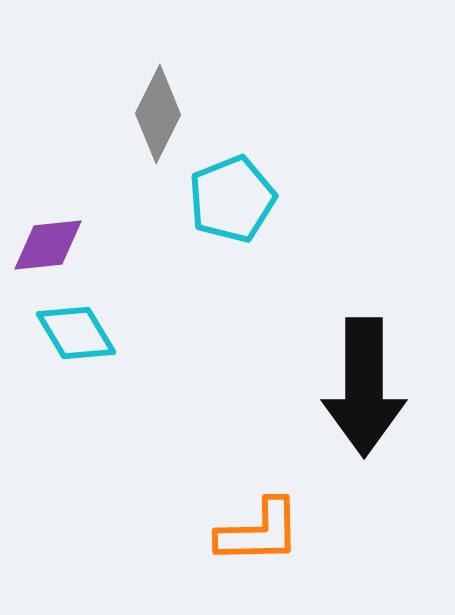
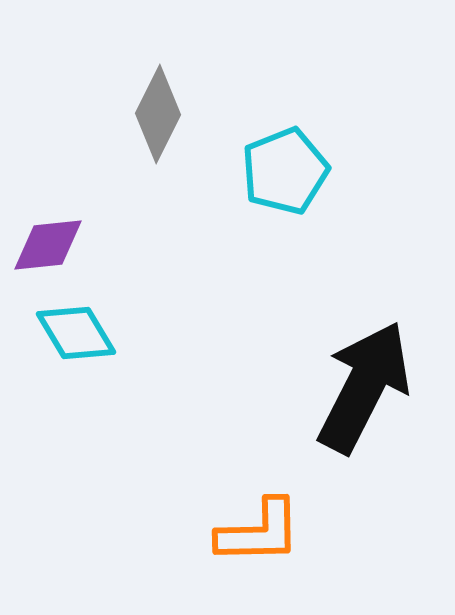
cyan pentagon: moved 53 px right, 28 px up
black arrow: rotated 153 degrees counterclockwise
